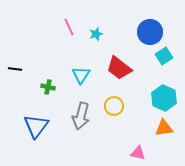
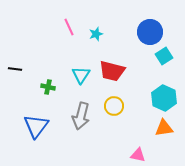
red trapezoid: moved 7 px left, 3 px down; rotated 24 degrees counterclockwise
pink triangle: moved 2 px down
